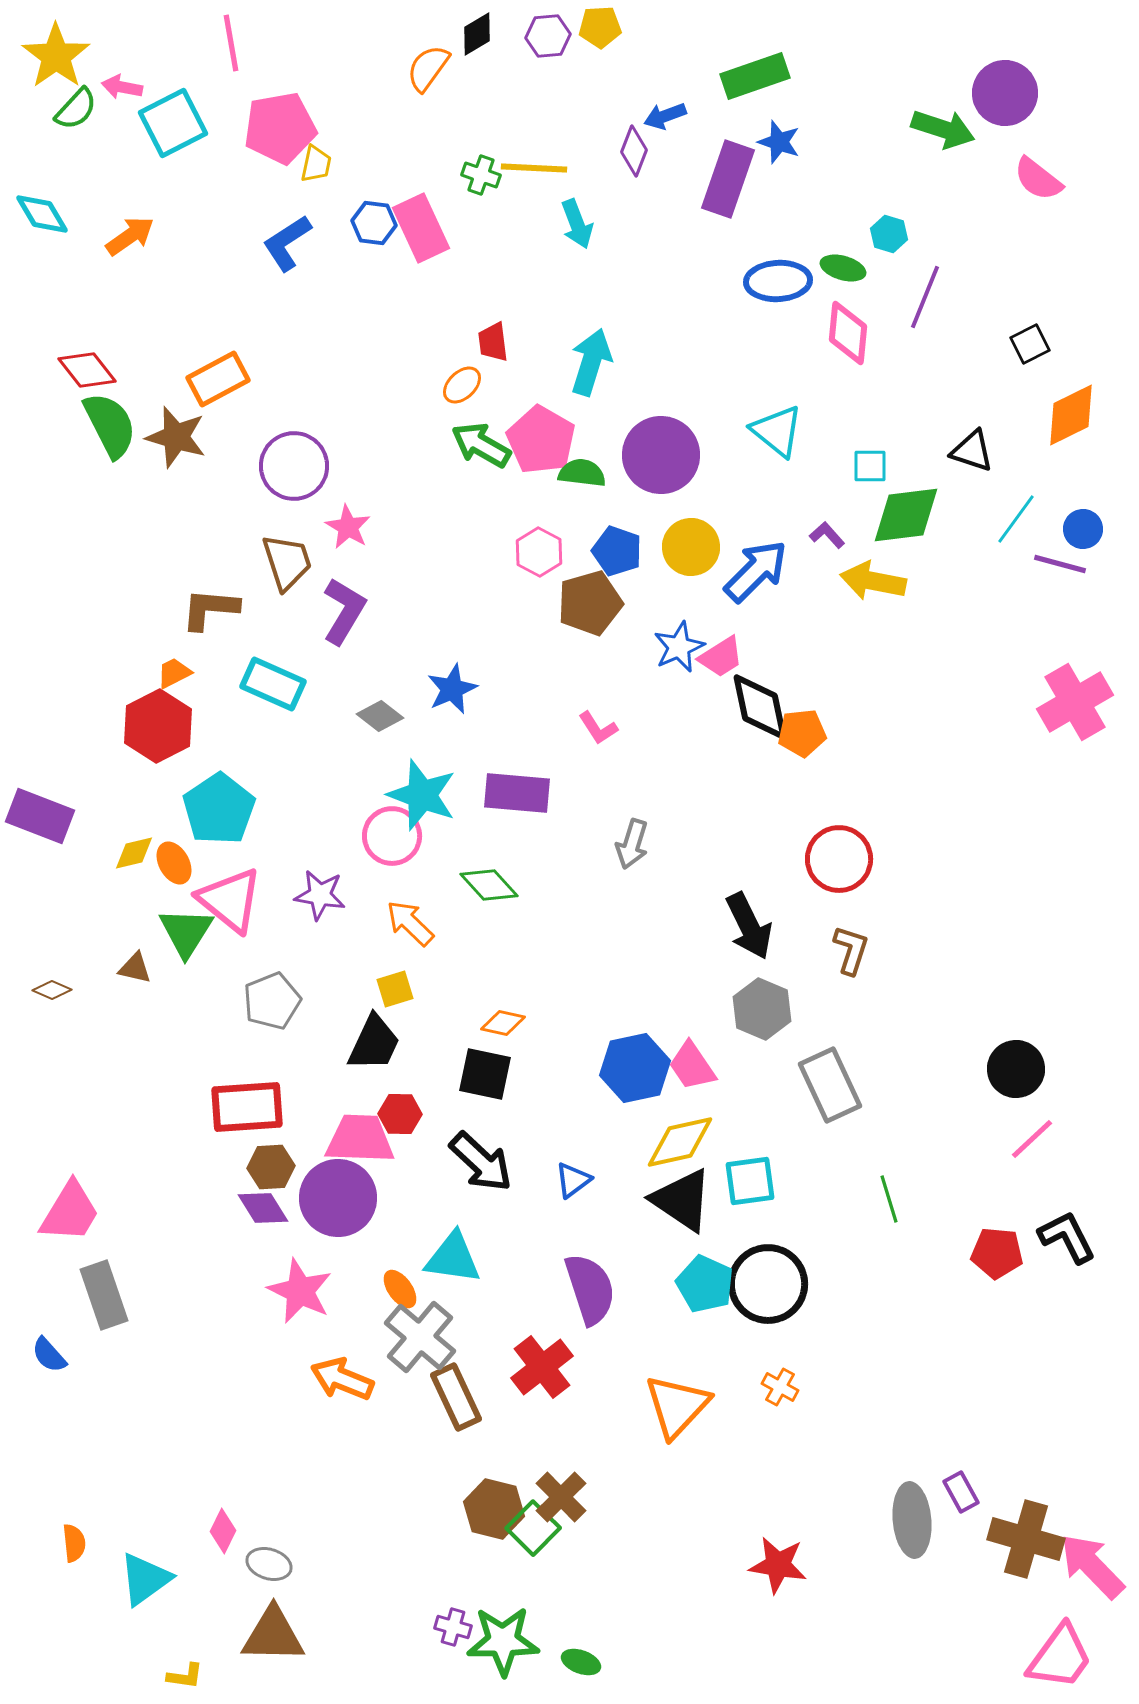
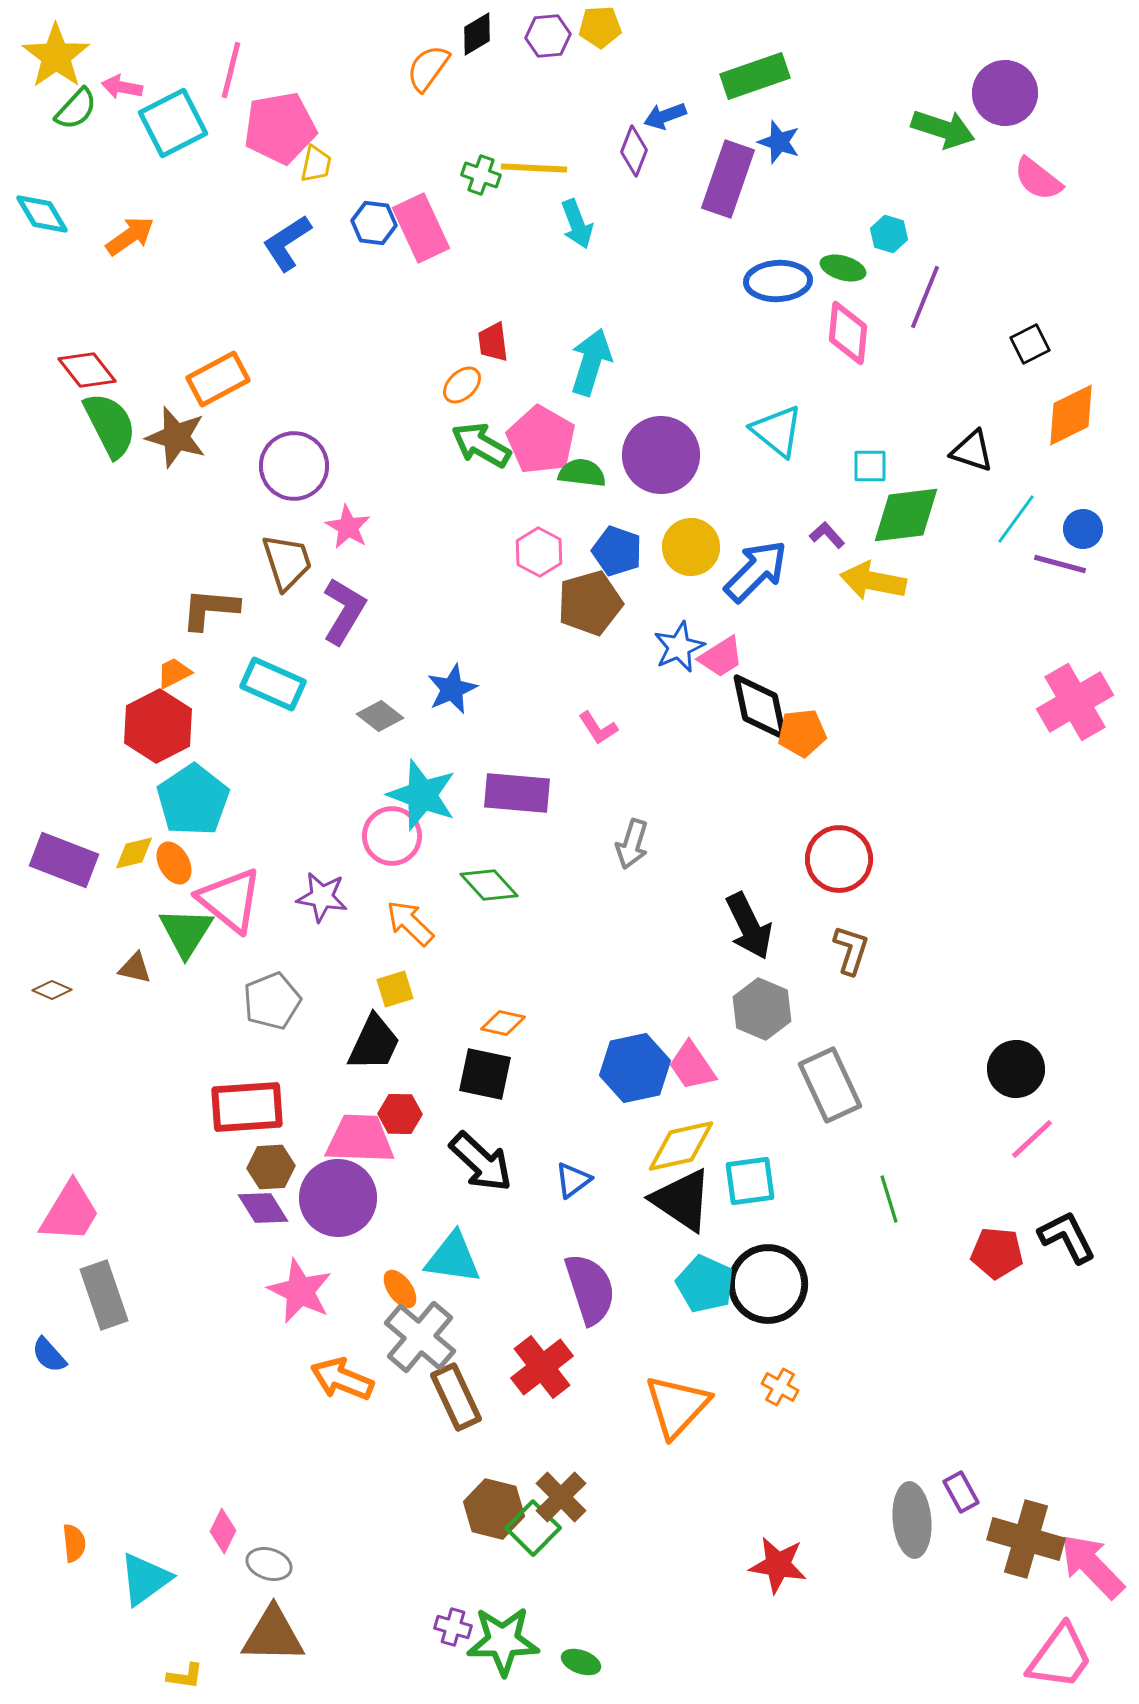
pink line at (231, 43): moved 27 px down; rotated 24 degrees clockwise
cyan pentagon at (219, 809): moved 26 px left, 9 px up
purple rectangle at (40, 816): moved 24 px right, 44 px down
purple star at (320, 895): moved 2 px right, 2 px down
yellow diamond at (680, 1142): moved 1 px right, 4 px down
